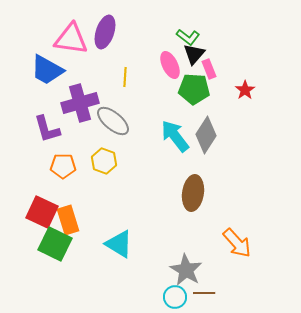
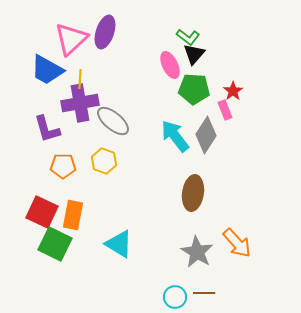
pink triangle: rotated 51 degrees counterclockwise
pink rectangle: moved 16 px right, 41 px down
yellow line: moved 45 px left, 2 px down
red star: moved 12 px left, 1 px down
purple cross: rotated 6 degrees clockwise
orange rectangle: moved 5 px right, 5 px up; rotated 28 degrees clockwise
gray star: moved 11 px right, 18 px up
